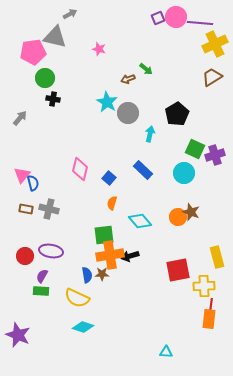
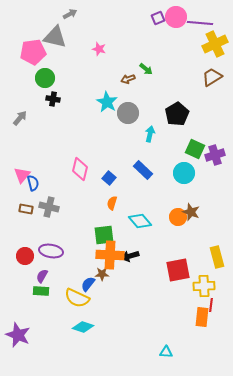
gray cross at (49, 209): moved 2 px up
orange cross at (110, 255): rotated 12 degrees clockwise
blue semicircle at (87, 275): moved 1 px right, 9 px down; rotated 133 degrees counterclockwise
orange rectangle at (209, 319): moved 7 px left, 2 px up
